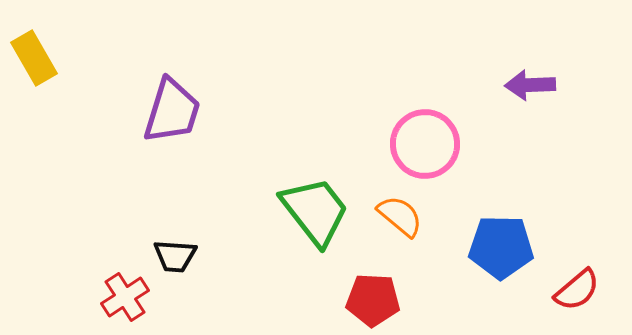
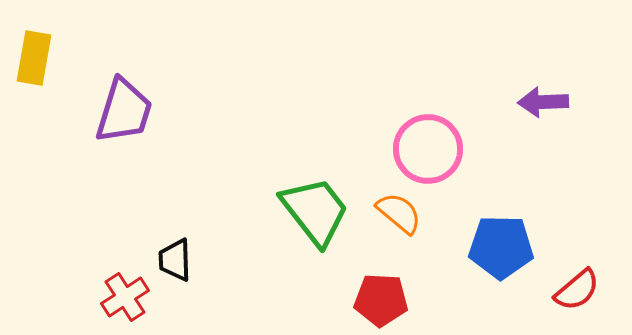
yellow rectangle: rotated 40 degrees clockwise
purple arrow: moved 13 px right, 17 px down
purple trapezoid: moved 48 px left
pink circle: moved 3 px right, 5 px down
orange semicircle: moved 1 px left, 3 px up
black trapezoid: moved 4 px down; rotated 84 degrees clockwise
red pentagon: moved 8 px right
